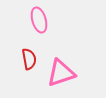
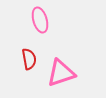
pink ellipse: moved 1 px right
